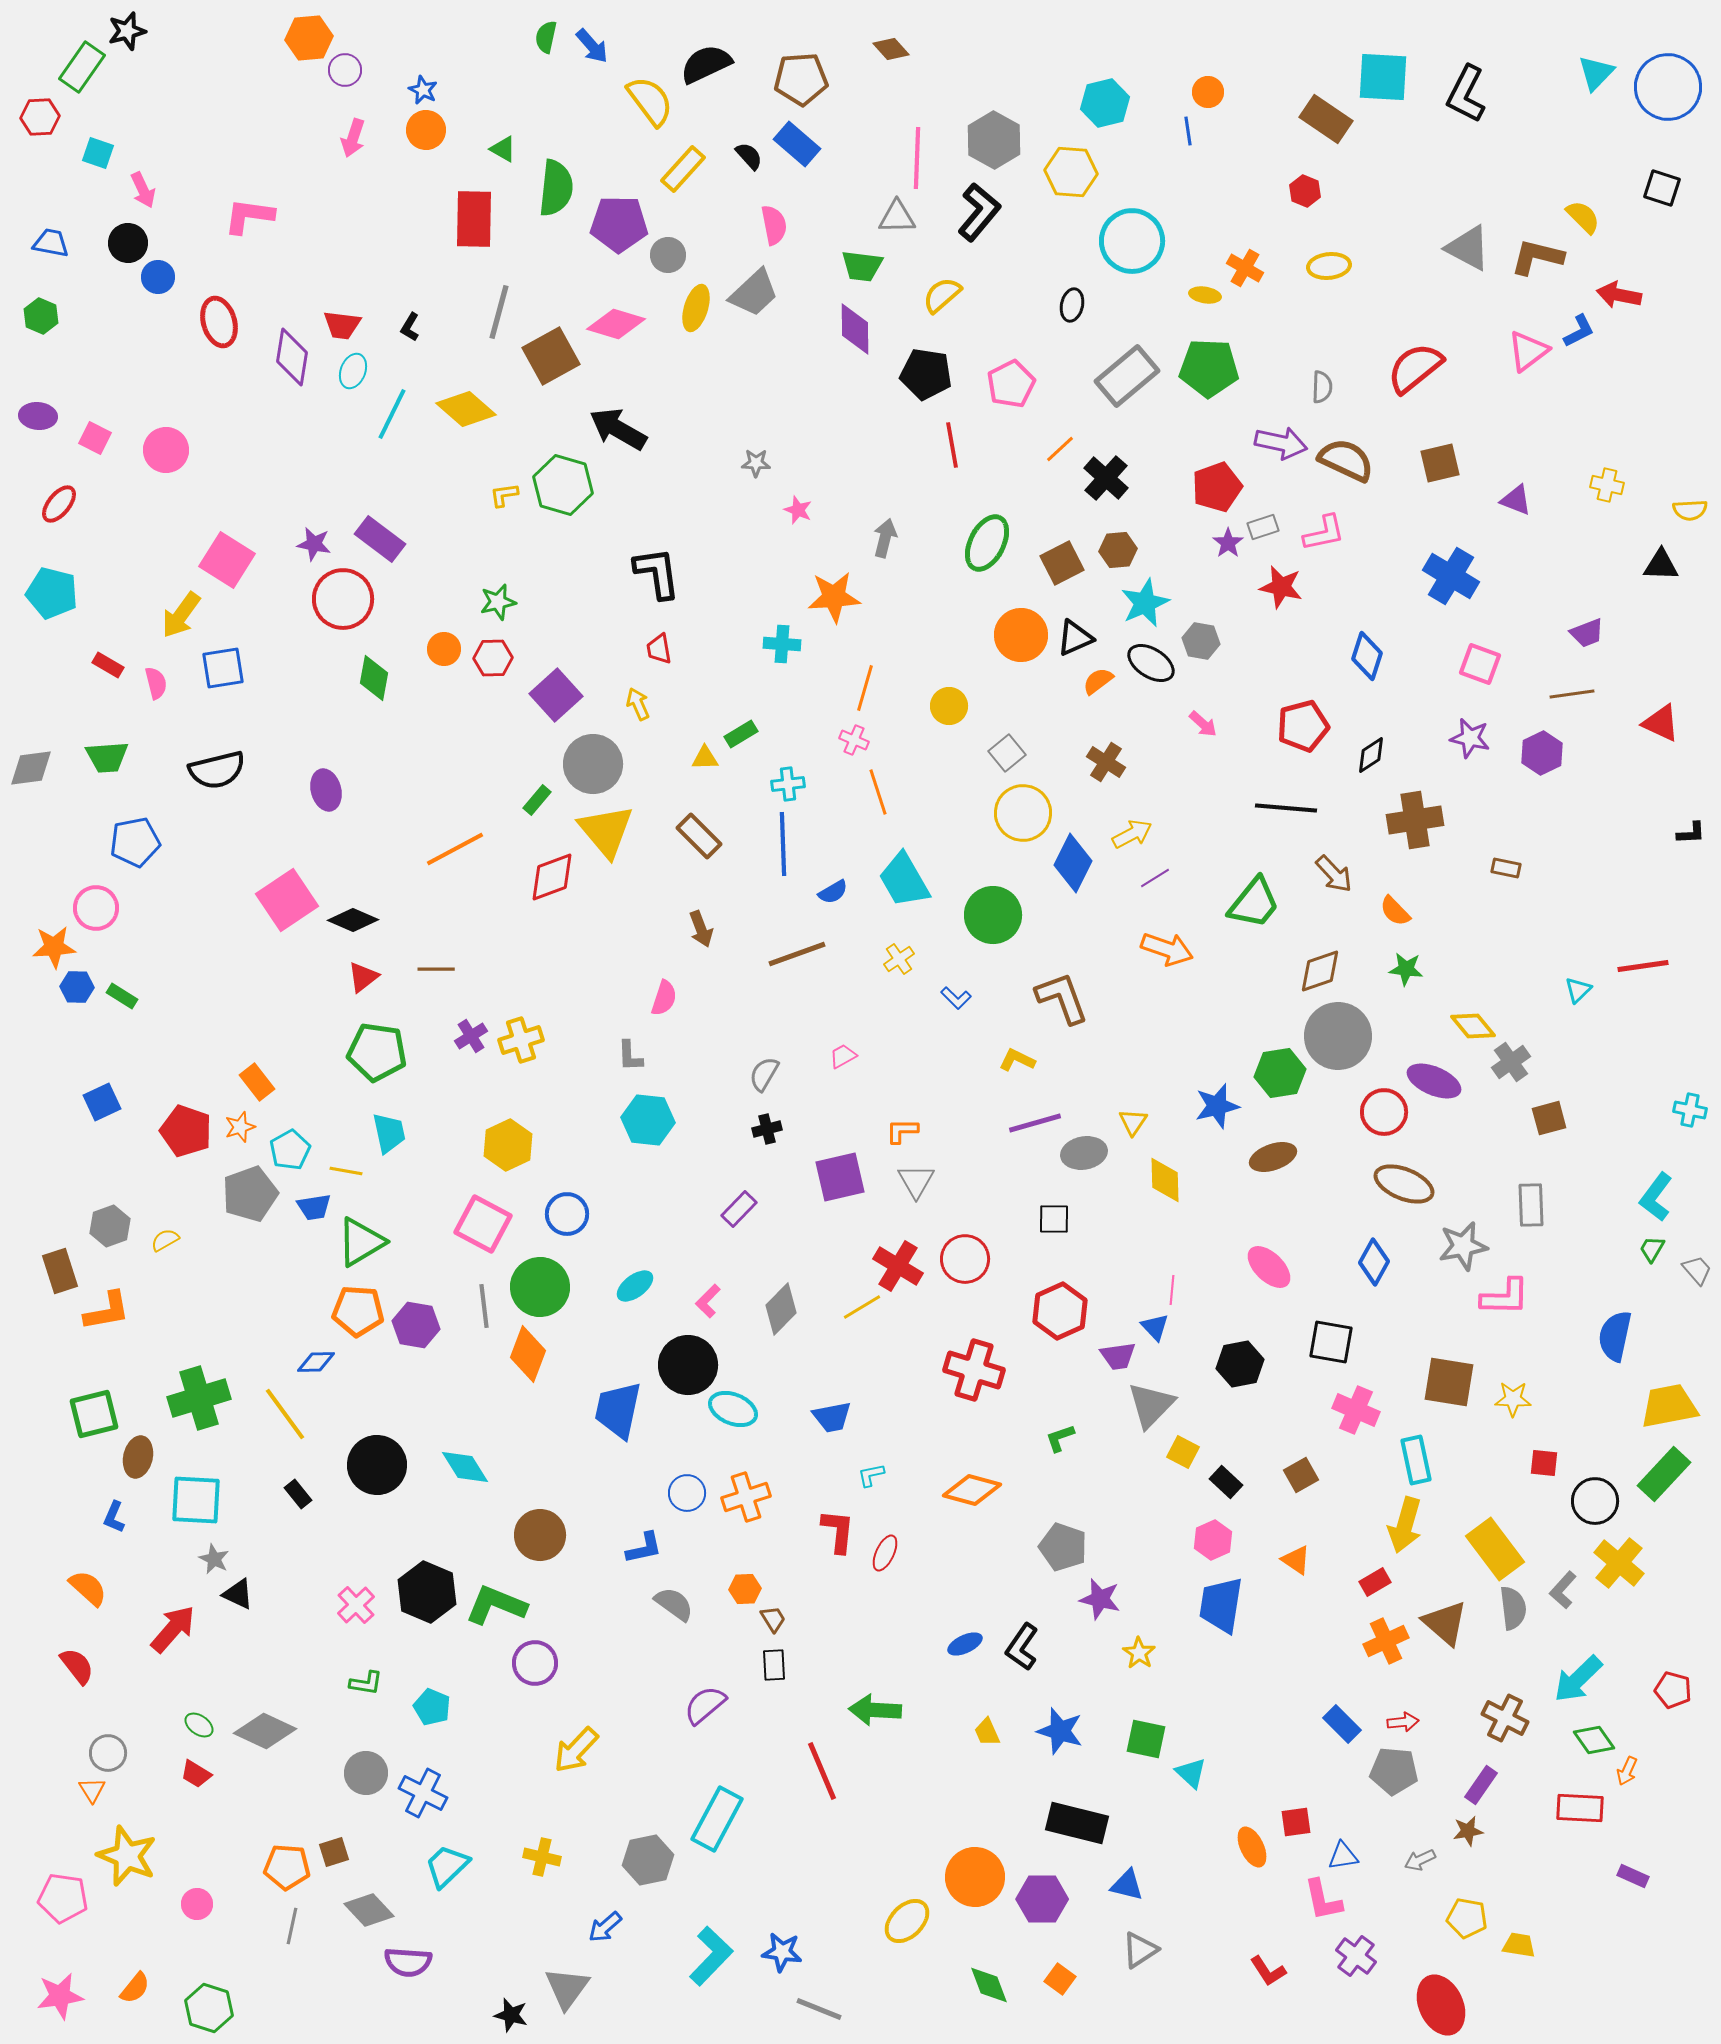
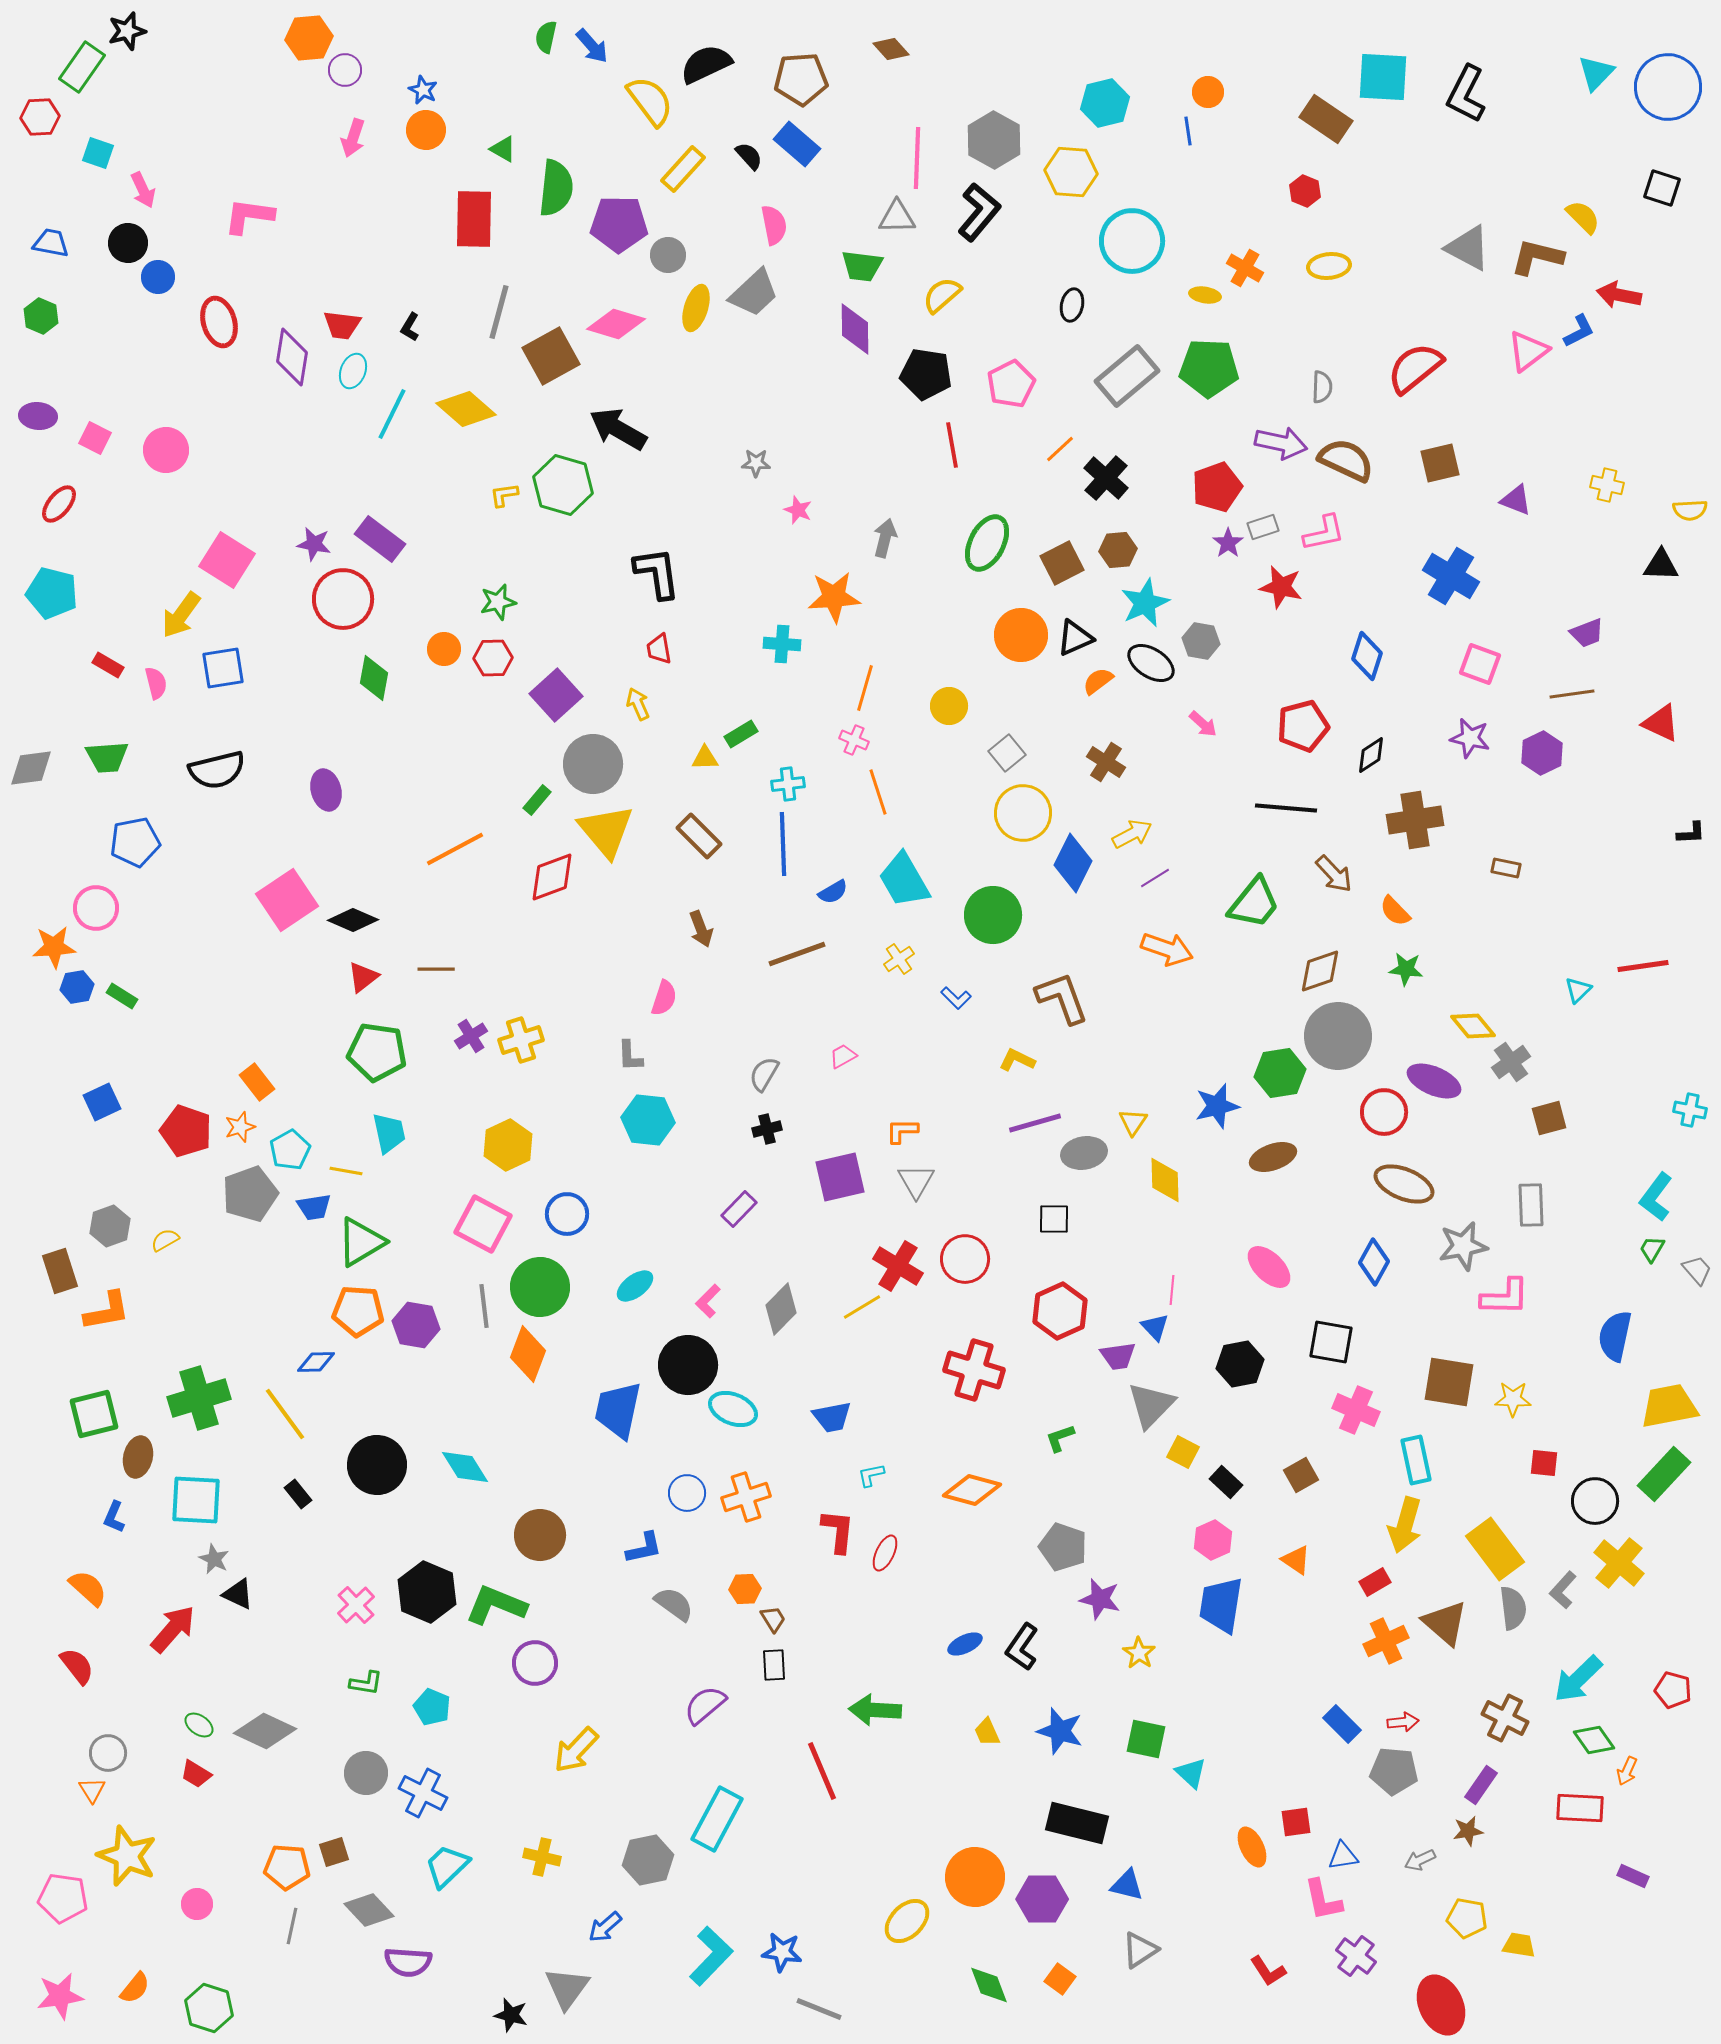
blue hexagon at (77, 987): rotated 12 degrees counterclockwise
